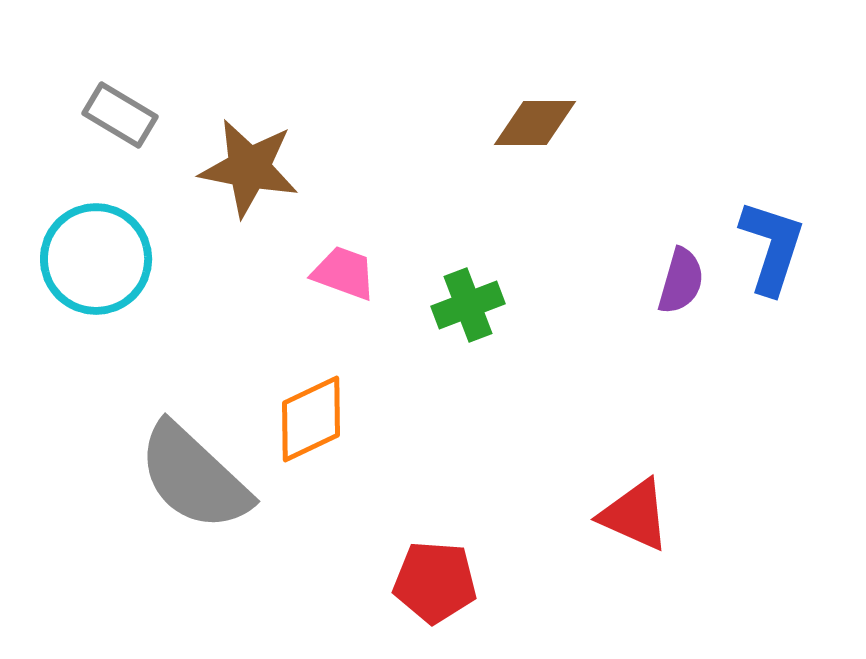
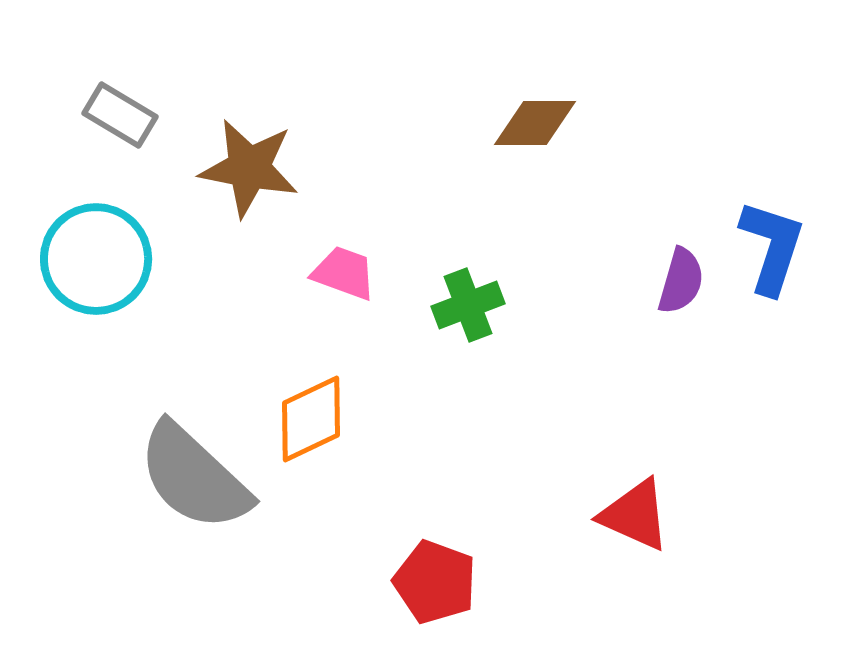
red pentagon: rotated 16 degrees clockwise
